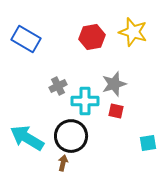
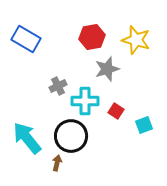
yellow star: moved 3 px right, 8 px down
gray star: moved 7 px left, 15 px up
red square: rotated 21 degrees clockwise
cyan arrow: rotated 20 degrees clockwise
cyan square: moved 4 px left, 18 px up; rotated 12 degrees counterclockwise
brown arrow: moved 6 px left
